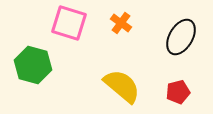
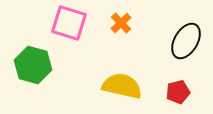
orange cross: rotated 10 degrees clockwise
black ellipse: moved 5 px right, 4 px down
yellow semicircle: rotated 27 degrees counterclockwise
